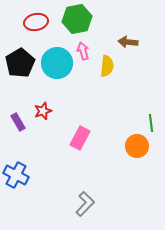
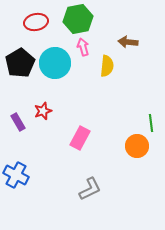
green hexagon: moved 1 px right
pink arrow: moved 4 px up
cyan circle: moved 2 px left
gray L-shape: moved 5 px right, 15 px up; rotated 20 degrees clockwise
